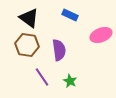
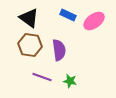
blue rectangle: moved 2 px left
pink ellipse: moved 7 px left, 14 px up; rotated 15 degrees counterclockwise
brown hexagon: moved 3 px right
purple line: rotated 36 degrees counterclockwise
green star: rotated 16 degrees counterclockwise
